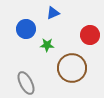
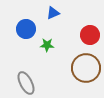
brown circle: moved 14 px right
